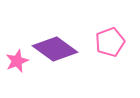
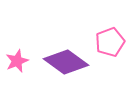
purple diamond: moved 11 px right, 13 px down
